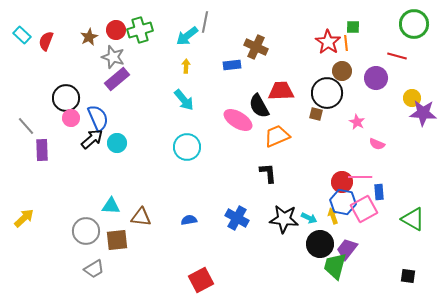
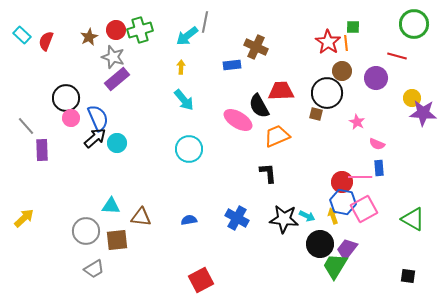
yellow arrow at (186, 66): moved 5 px left, 1 px down
black arrow at (92, 139): moved 3 px right, 1 px up
cyan circle at (187, 147): moved 2 px right, 2 px down
blue rectangle at (379, 192): moved 24 px up
cyan arrow at (309, 218): moved 2 px left, 2 px up
green trapezoid at (335, 266): rotated 16 degrees clockwise
